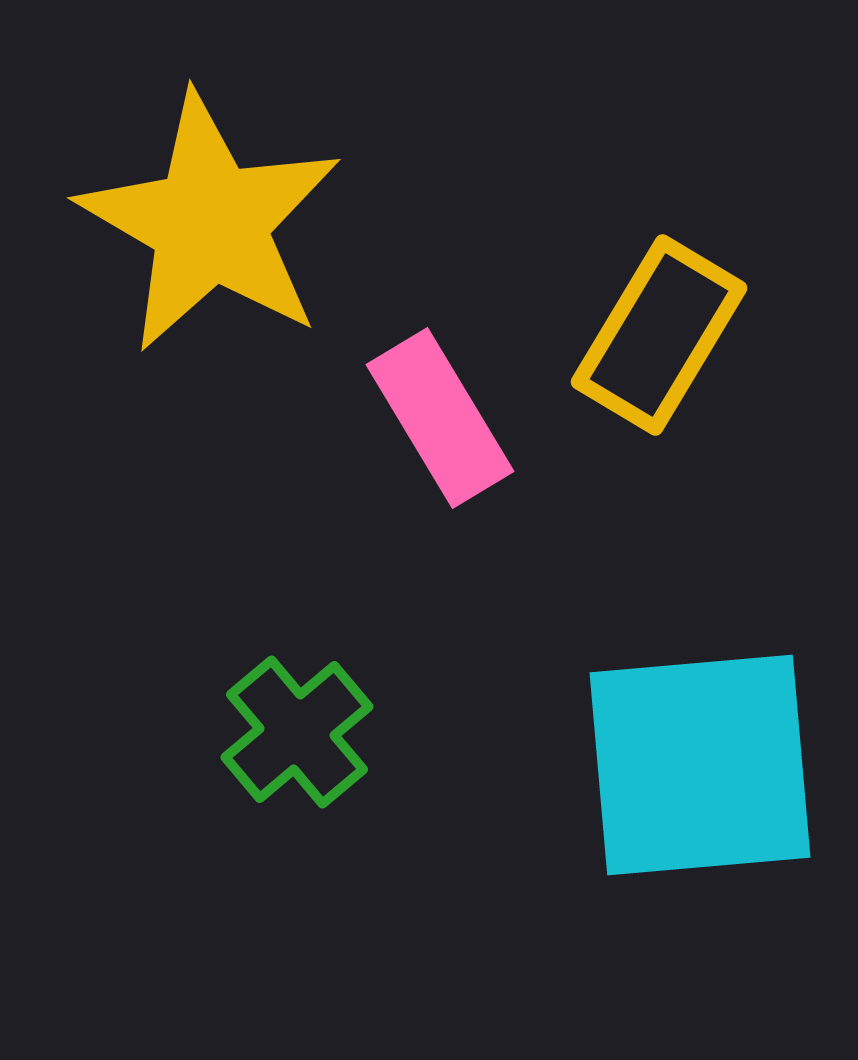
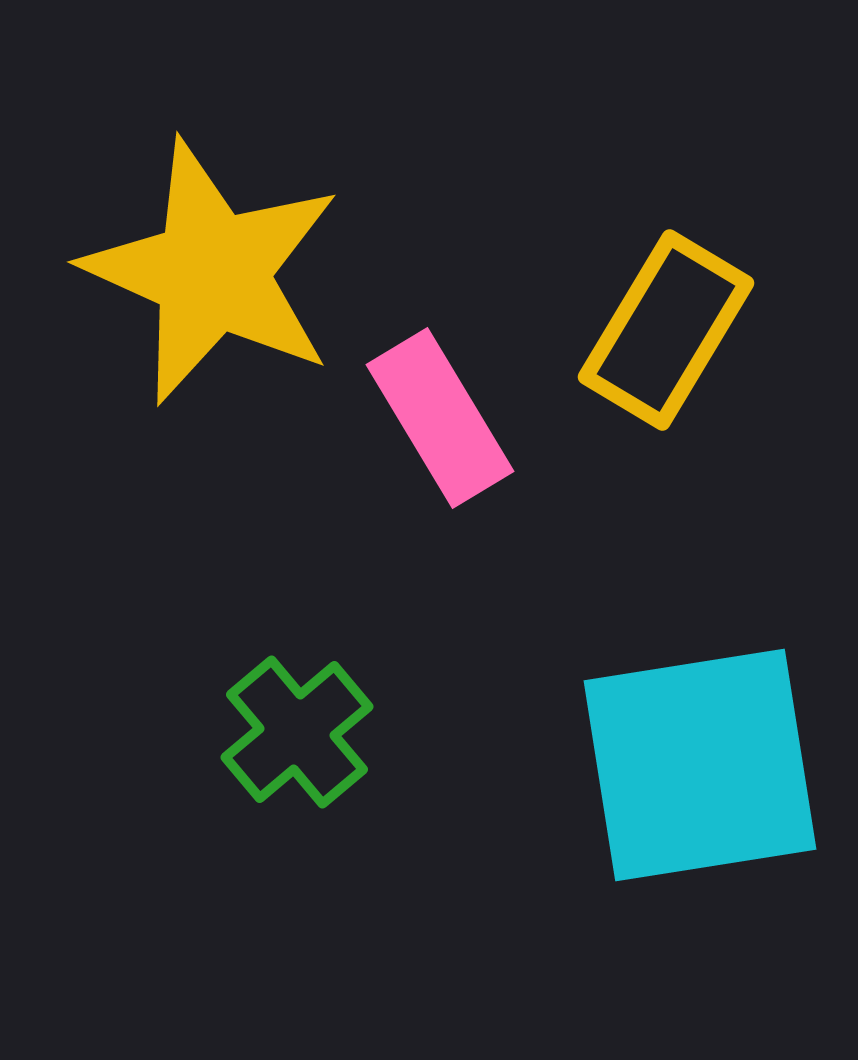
yellow star: moved 2 px right, 49 px down; rotated 6 degrees counterclockwise
yellow rectangle: moved 7 px right, 5 px up
cyan square: rotated 4 degrees counterclockwise
